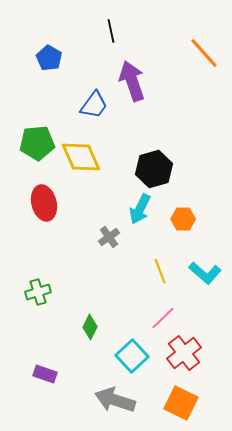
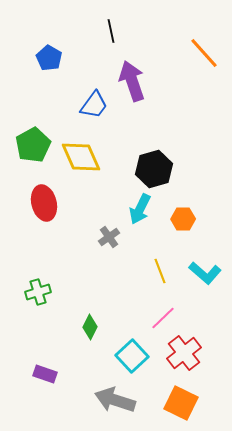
green pentagon: moved 4 px left, 2 px down; rotated 24 degrees counterclockwise
